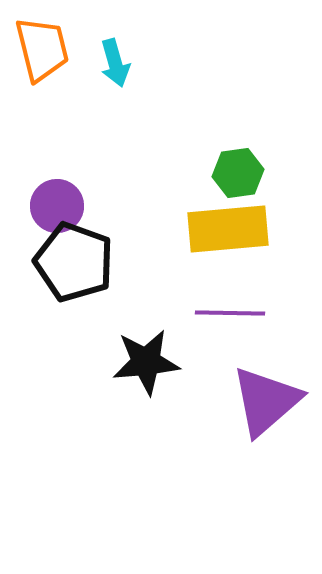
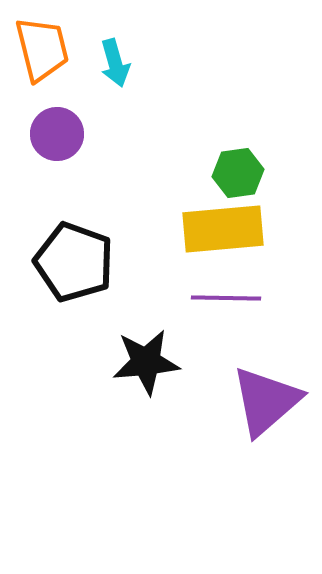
purple circle: moved 72 px up
yellow rectangle: moved 5 px left
purple line: moved 4 px left, 15 px up
